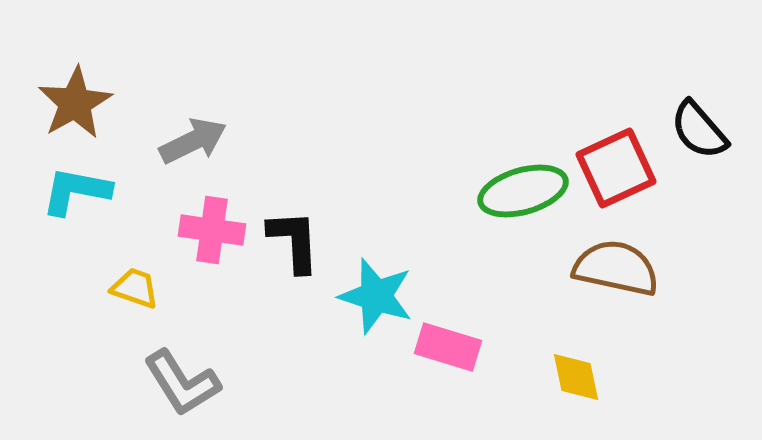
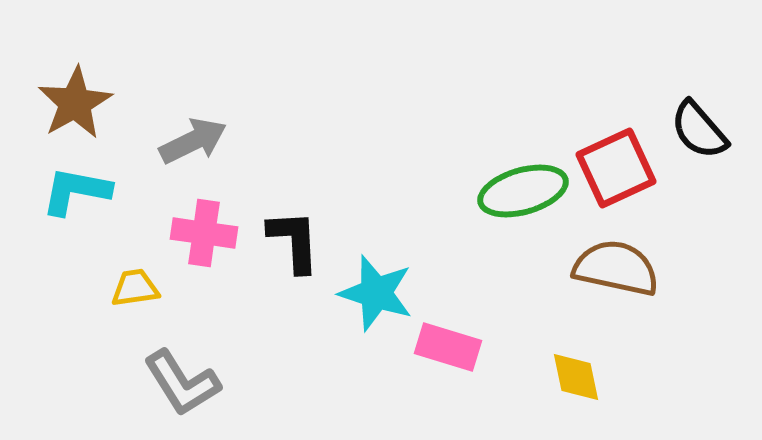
pink cross: moved 8 px left, 3 px down
yellow trapezoid: rotated 27 degrees counterclockwise
cyan star: moved 3 px up
